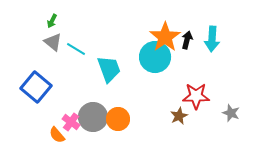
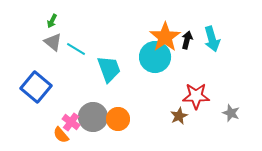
cyan arrow: rotated 20 degrees counterclockwise
orange semicircle: moved 4 px right
